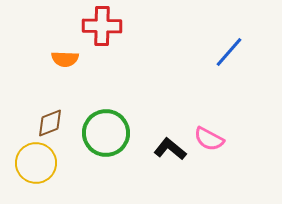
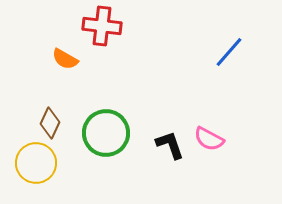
red cross: rotated 6 degrees clockwise
orange semicircle: rotated 28 degrees clockwise
brown diamond: rotated 44 degrees counterclockwise
black L-shape: moved 4 px up; rotated 32 degrees clockwise
